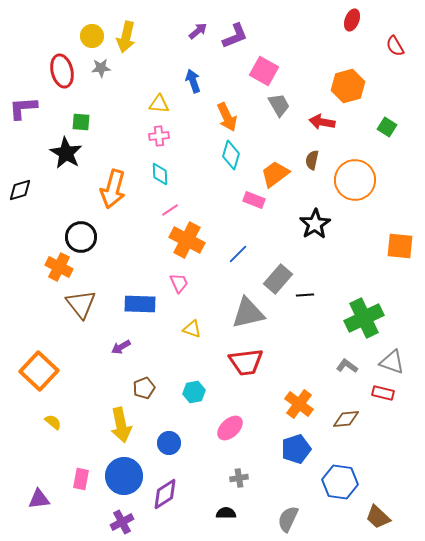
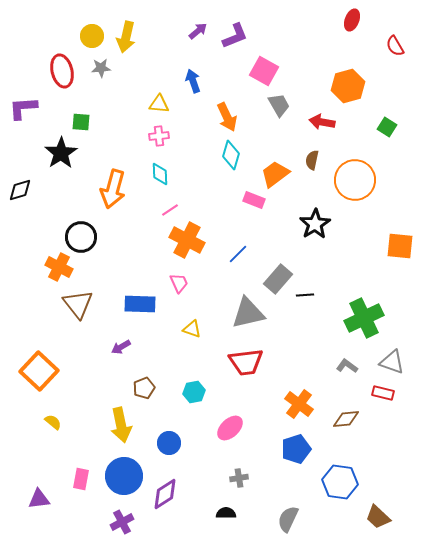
black star at (66, 153): moved 5 px left; rotated 8 degrees clockwise
brown triangle at (81, 304): moved 3 px left
